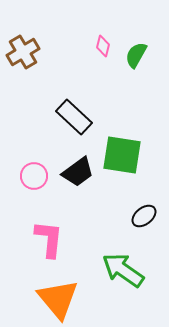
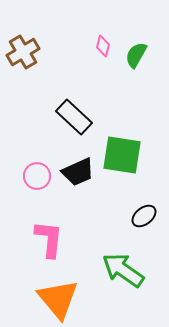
black trapezoid: rotated 12 degrees clockwise
pink circle: moved 3 px right
